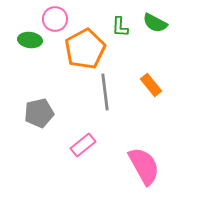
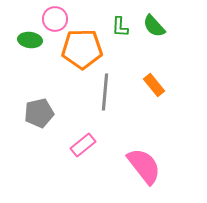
green semicircle: moved 1 px left, 3 px down; rotated 20 degrees clockwise
orange pentagon: moved 3 px left; rotated 27 degrees clockwise
orange rectangle: moved 3 px right
gray line: rotated 12 degrees clockwise
pink semicircle: rotated 9 degrees counterclockwise
